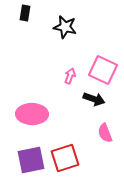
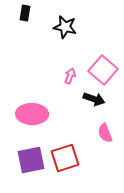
pink square: rotated 16 degrees clockwise
